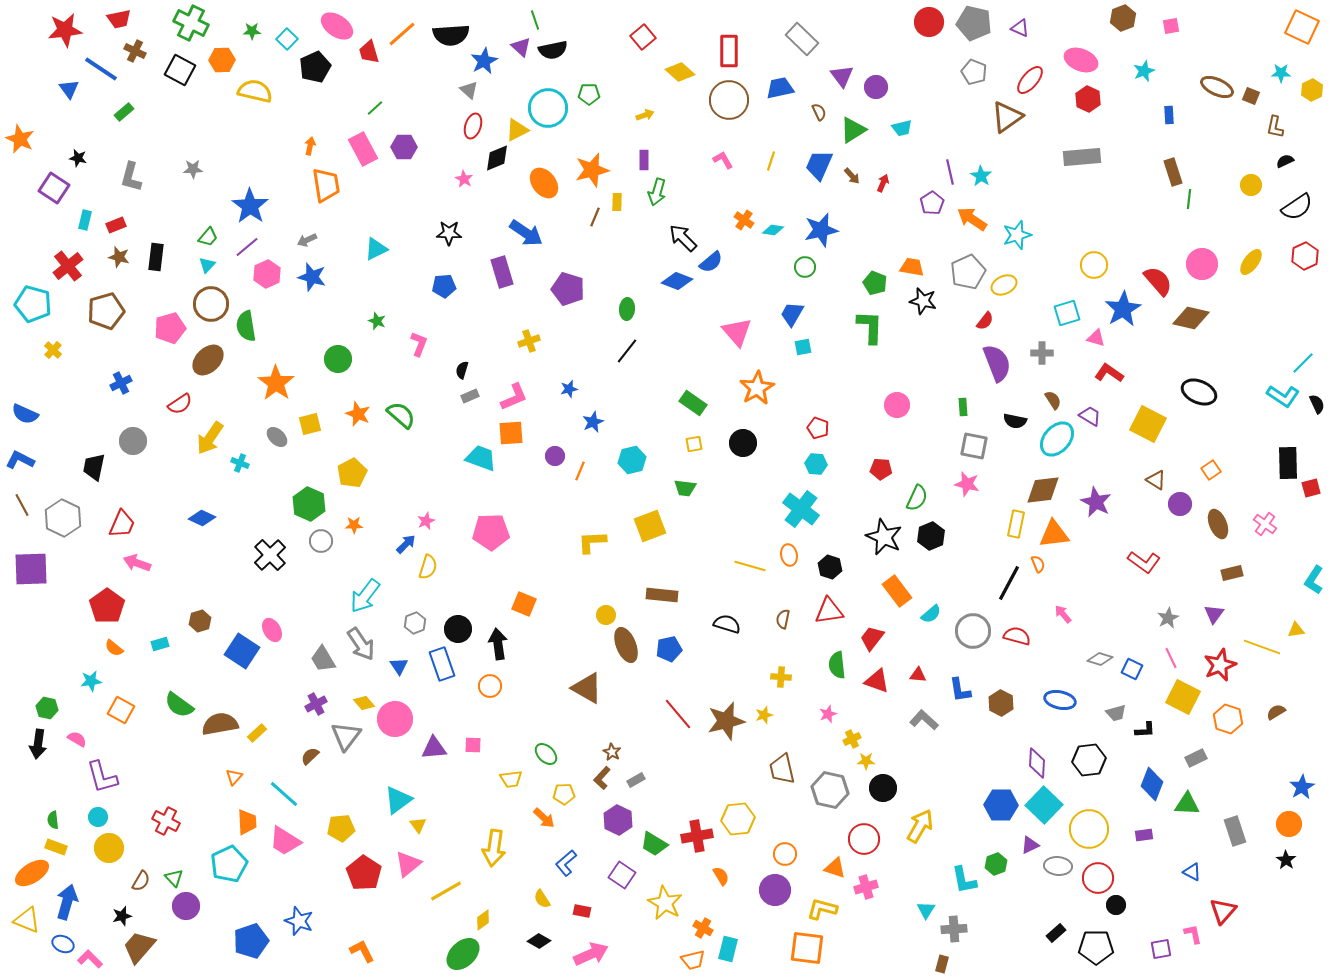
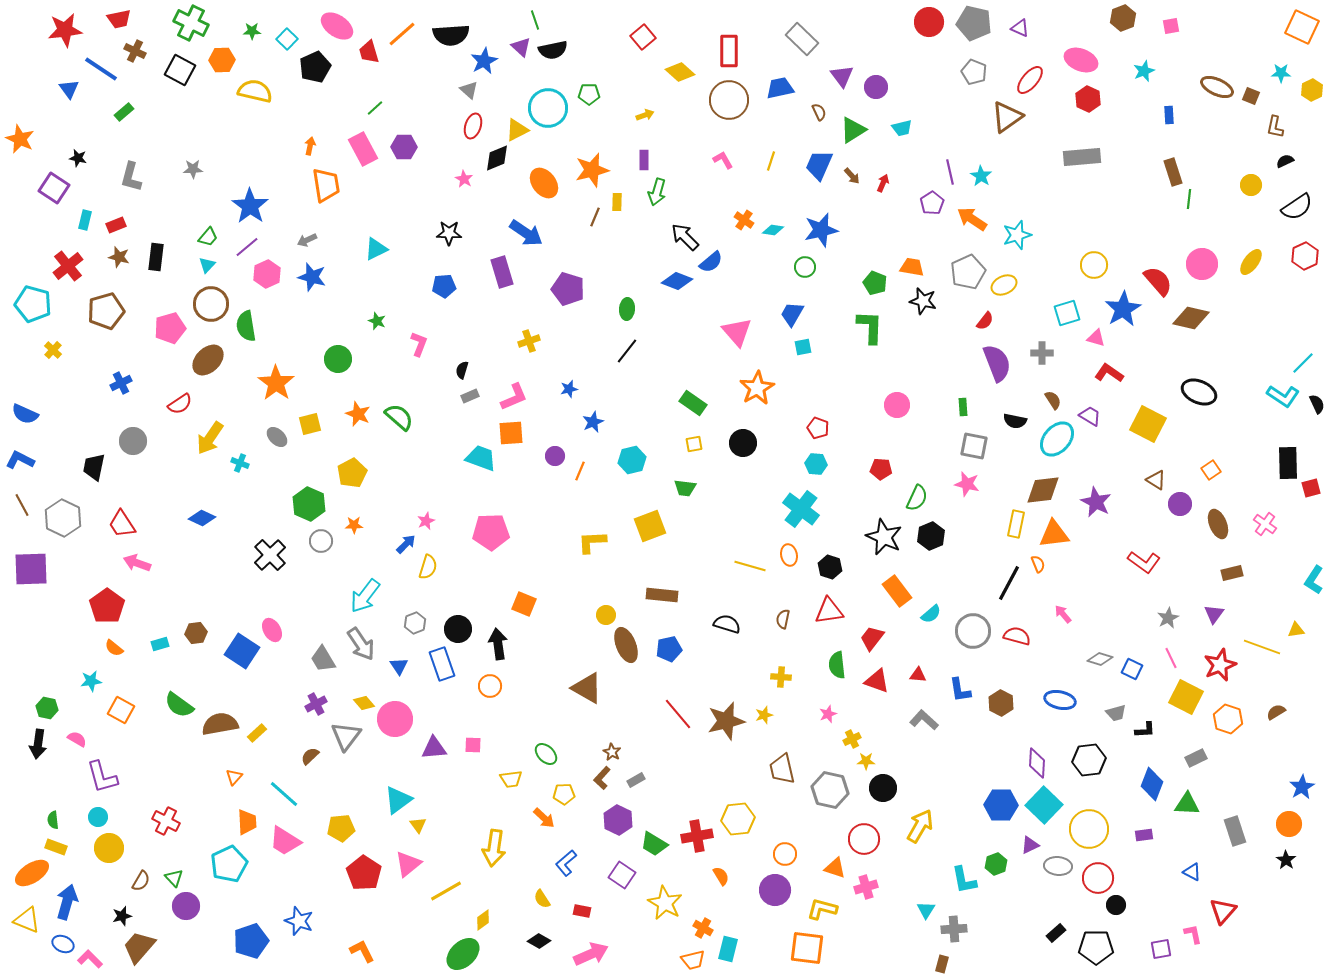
black arrow at (683, 238): moved 2 px right, 1 px up
green semicircle at (401, 415): moved 2 px left, 2 px down
red trapezoid at (122, 524): rotated 124 degrees clockwise
brown hexagon at (200, 621): moved 4 px left, 12 px down; rotated 10 degrees clockwise
yellow square at (1183, 697): moved 3 px right
